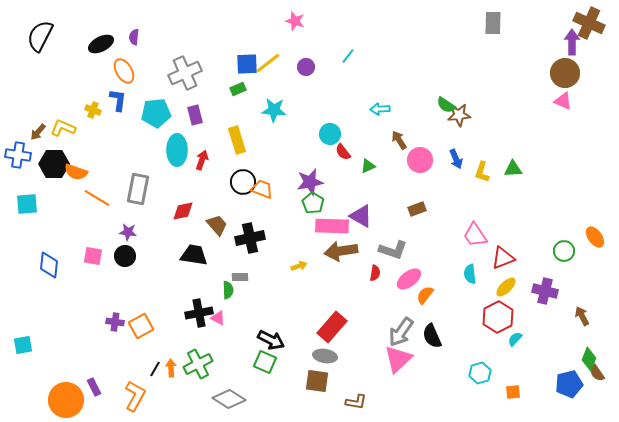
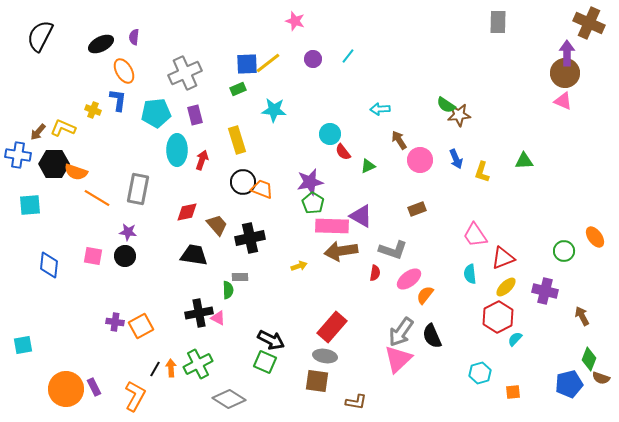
gray rectangle at (493, 23): moved 5 px right, 1 px up
purple arrow at (572, 42): moved 5 px left, 11 px down
purple circle at (306, 67): moved 7 px right, 8 px up
green triangle at (513, 169): moved 11 px right, 8 px up
cyan square at (27, 204): moved 3 px right, 1 px down
red diamond at (183, 211): moved 4 px right, 1 px down
brown semicircle at (597, 373): moved 4 px right, 5 px down; rotated 36 degrees counterclockwise
orange circle at (66, 400): moved 11 px up
